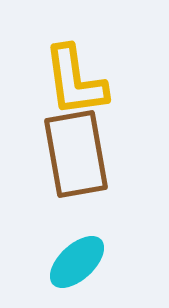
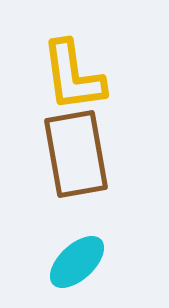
yellow L-shape: moved 2 px left, 5 px up
